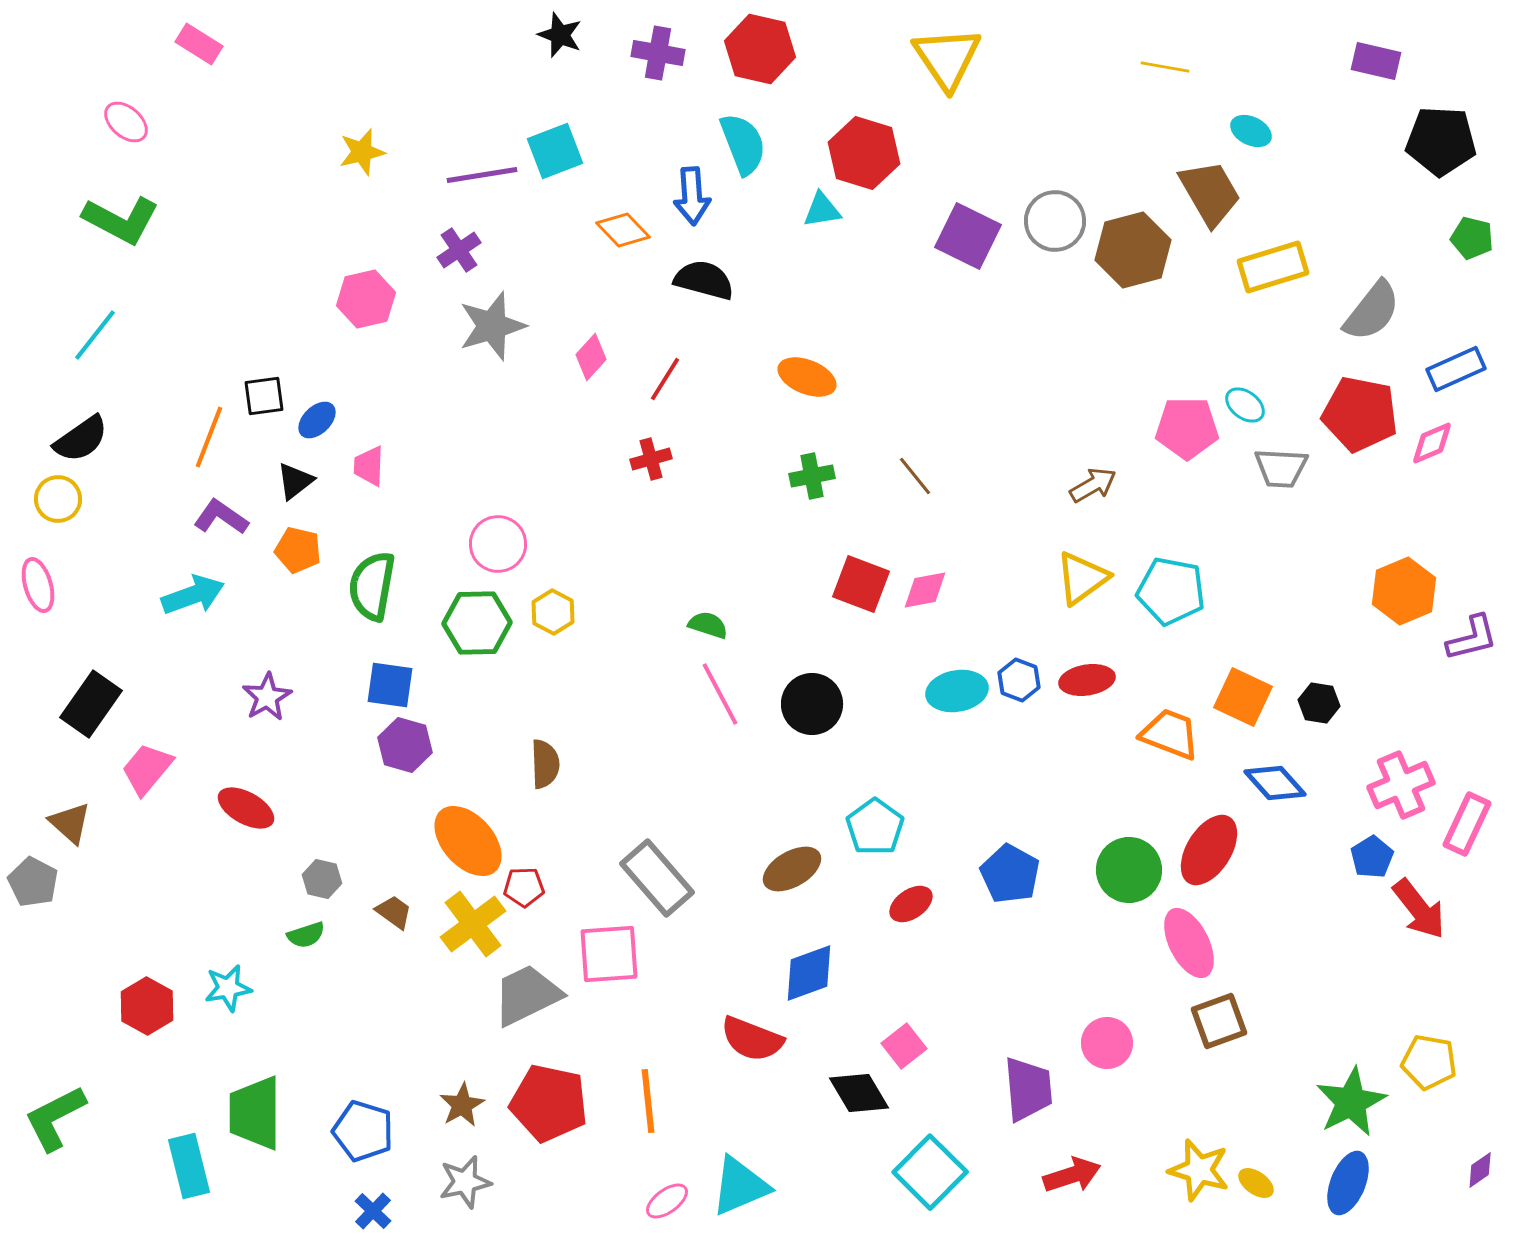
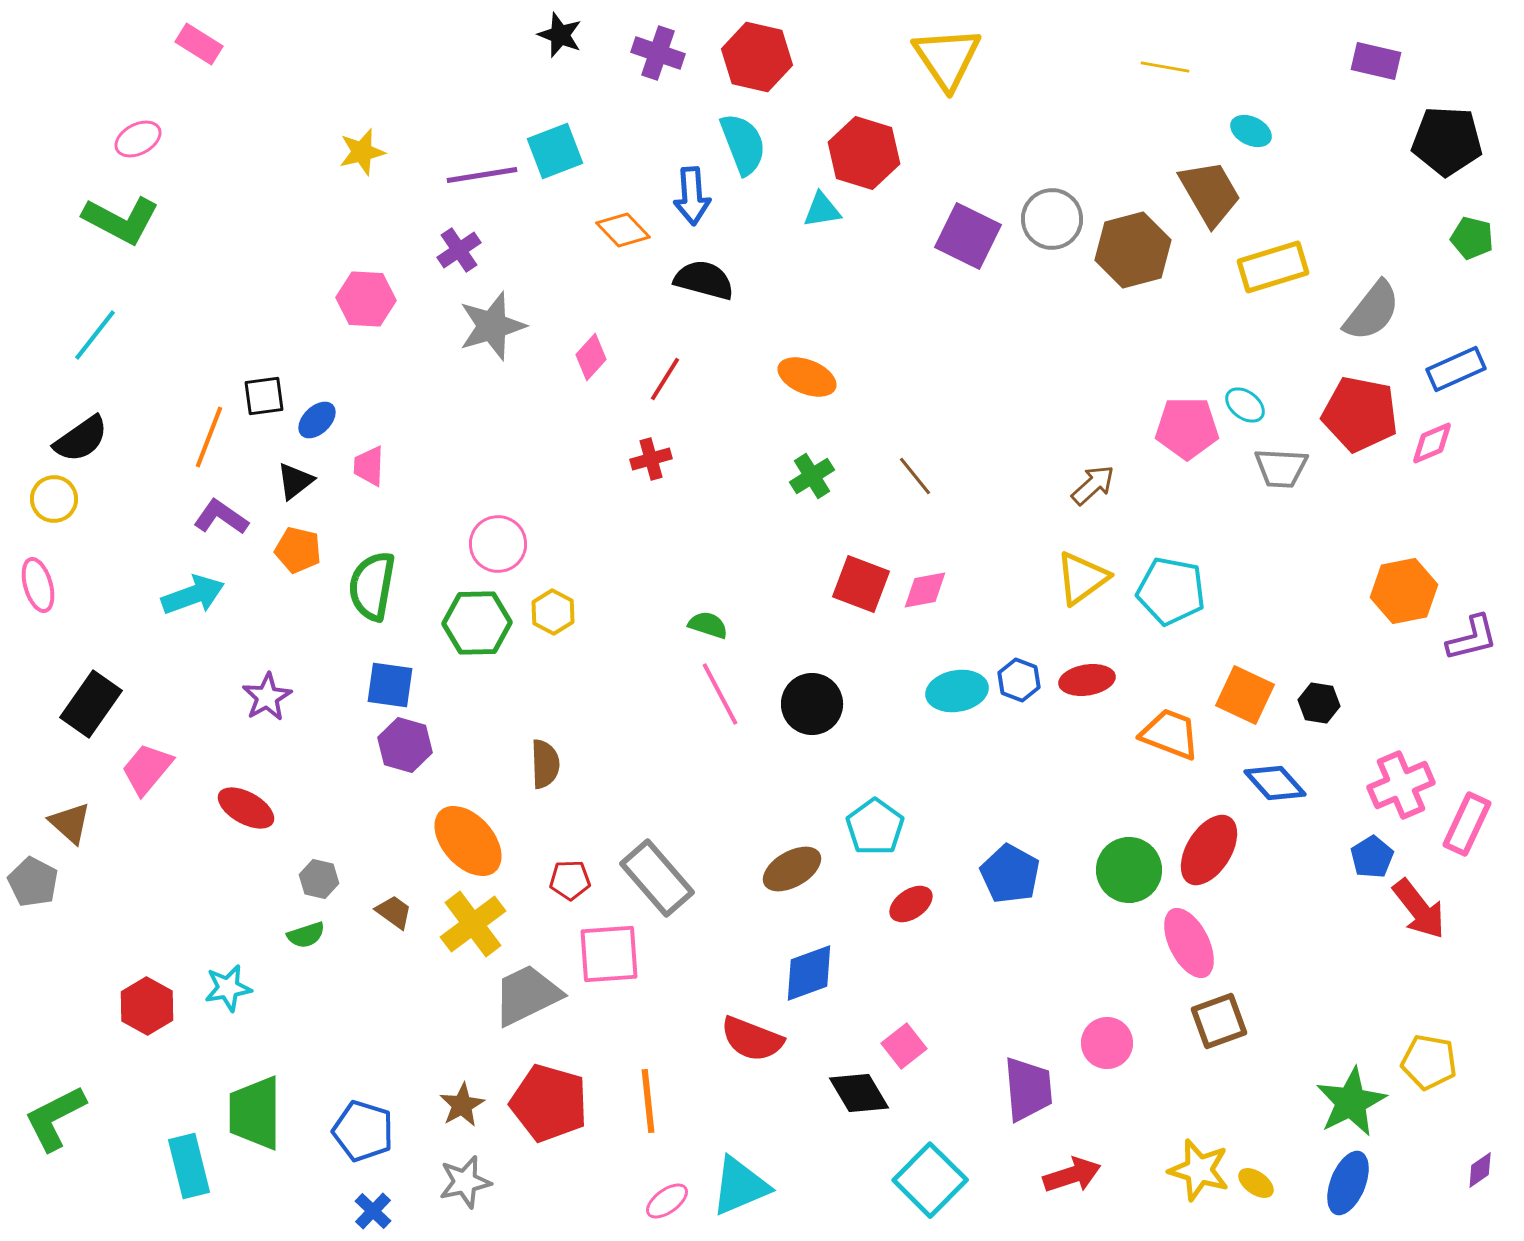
red hexagon at (760, 49): moved 3 px left, 8 px down
purple cross at (658, 53): rotated 9 degrees clockwise
pink ellipse at (126, 122): moved 12 px right, 17 px down; rotated 69 degrees counterclockwise
black pentagon at (1441, 141): moved 6 px right
gray circle at (1055, 221): moved 3 px left, 2 px up
pink hexagon at (366, 299): rotated 16 degrees clockwise
green cross at (812, 476): rotated 21 degrees counterclockwise
brown arrow at (1093, 485): rotated 12 degrees counterclockwise
yellow circle at (58, 499): moved 4 px left
orange hexagon at (1404, 591): rotated 12 degrees clockwise
orange square at (1243, 697): moved 2 px right, 2 px up
gray hexagon at (322, 879): moved 3 px left
red pentagon at (524, 887): moved 46 px right, 7 px up
red pentagon at (549, 1103): rotated 4 degrees clockwise
cyan square at (930, 1172): moved 8 px down
